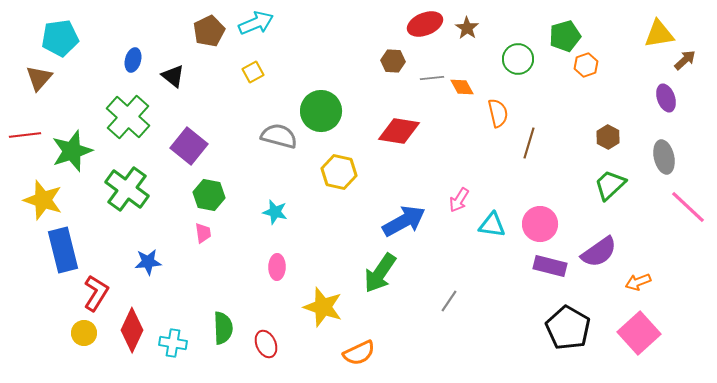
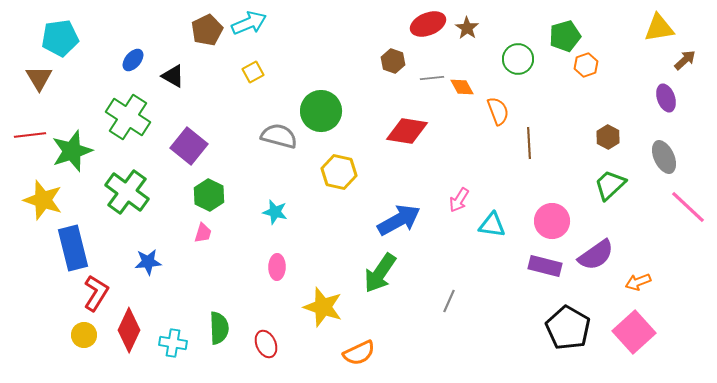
cyan arrow at (256, 23): moved 7 px left
red ellipse at (425, 24): moved 3 px right
brown pentagon at (209, 31): moved 2 px left, 1 px up
yellow triangle at (659, 34): moved 6 px up
blue ellipse at (133, 60): rotated 25 degrees clockwise
brown hexagon at (393, 61): rotated 15 degrees clockwise
black triangle at (173, 76): rotated 10 degrees counterclockwise
brown triangle at (39, 78): rotated 12 degrees counterclockwise
orange semicircle at (498, 113): moved 2 px up; rotated 8 degrees counterclockwise
green cross at (128, 117): rotated 9 degrees counterclockwise
red diamond at (399, 131): moved 8 px right
red line at (25, 135): moved 5 px right
brown line at (529, 143): rotated 20 degrees counterclockwise
gray ellipse at (664, 157): rotated 12 degrees counterclockwise
green cross at (127, 189): moved 3 px down
green hexagon at (209, 195): rotated 16 degrees clockwise
blue arrow at (404, 221): moved 5 px left, 1 px up
pink circle at (540, 224): moved 12 px right, 3 px up
pink trapezoid at (203, 233): rotated 25 degrees clockwise
blue rectangle at (63, 250): moved 10 px right, 2 px up
purple semicircle at (599, 252): moved 3 px left, 3 px down
purple rectangle at (550, 266): moved 5 px left
gray line at (449, 301): rotated 10 degrees counterclockwise
green semicircle at (223, 328): moved 4 px left
red diamond at (132, 330): moved 3 px left
yellow circle at (84, 333): moved 2 px down
pink square at (639, 333): moved 5 px left, 1 px up
